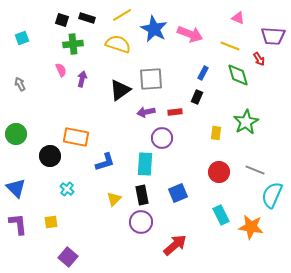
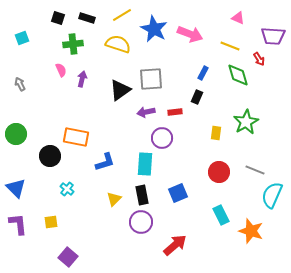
black square at (62, 20): moved 4 px left, 2 px up
orange star at (251, 227): moved 4 px down; rotated 10 degrees clockwise
